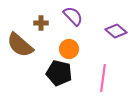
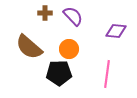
brown cross: moved 4 px right, 10 px up
purple diamond: rotated 35 degrees counterclockwise
brown semicircle: moved 9 px right, 2 px down
black pentagon: rotated 15 degrees counterclockwise
pink line: moved 4 px right, 4 px up
